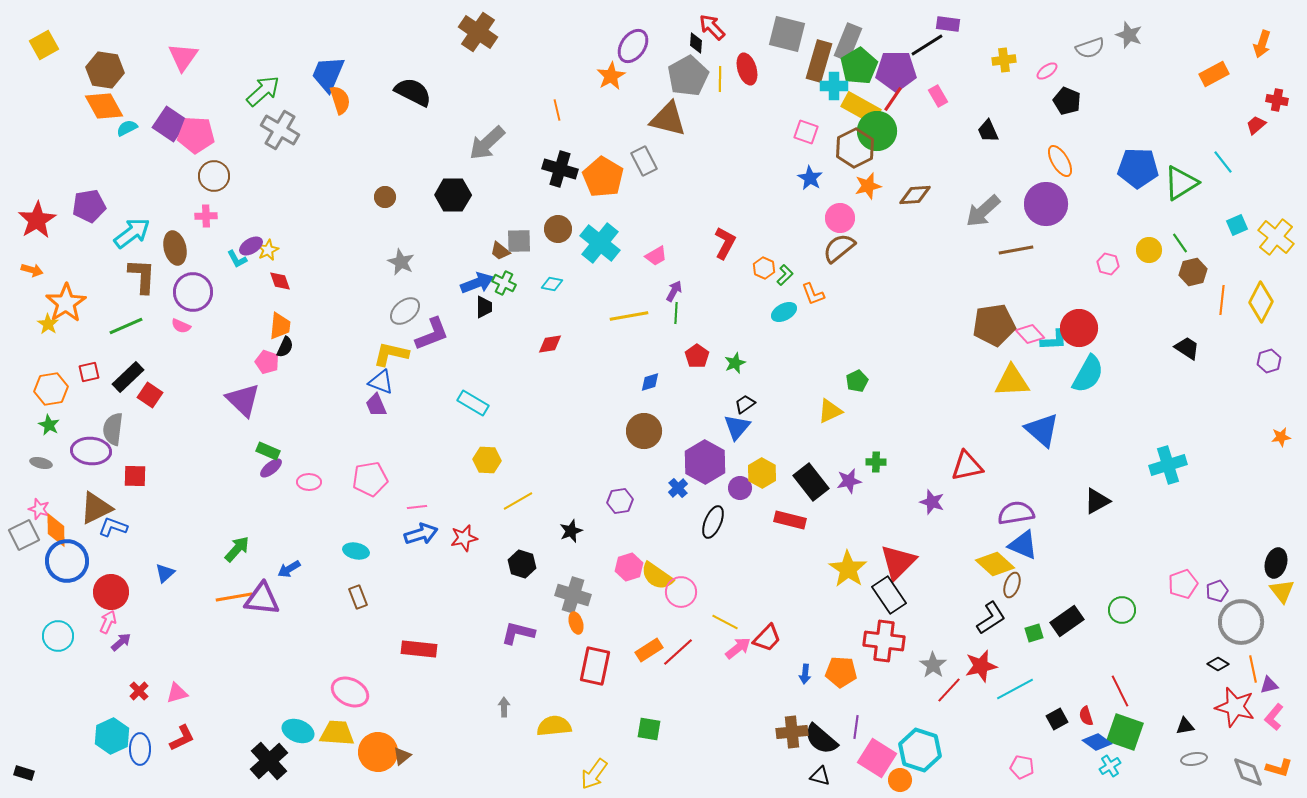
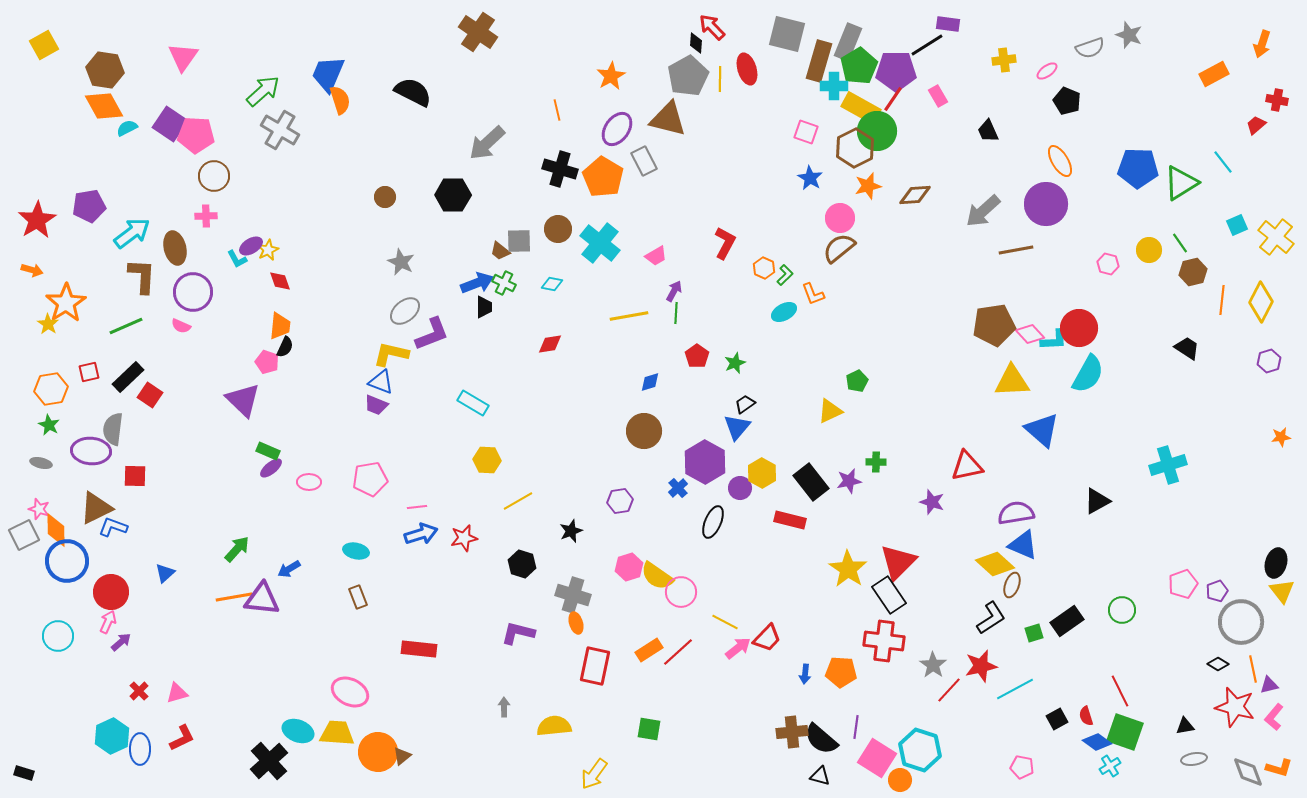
purple ellipse at (633, 46): moved 16 px left, 83 px down
purple trapezoid at (376, 405): rotated 45 degrees counterclockwise
